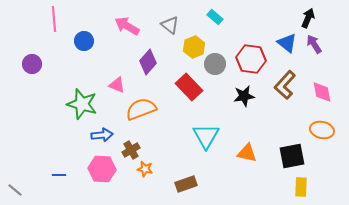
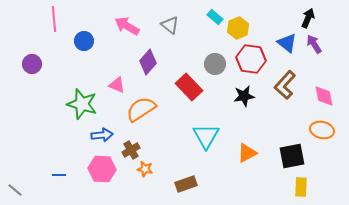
yellow hexagon: moved 44 px right, 19 px up
pink diamond: moved 2 px right, 4 px down
orange semicircle: rotated 12 degrees counterclockwise
orange triangle: rotated 40 degrees counterclockwise
